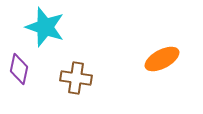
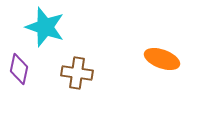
orange ellipse: rotated 48 degrees clockwise
brown cross: moved 1 px right, 5 px up
